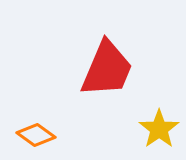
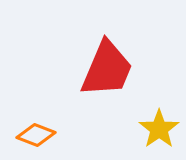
orange diamond: rotated 15 degrees counterclockwise
